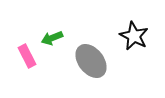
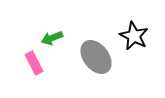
pink rectangle: moved 7 px right, 7 px down
gray ellipse: moved 5 px right, 4 px up
